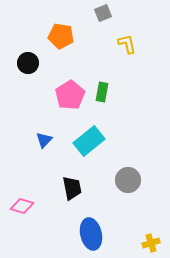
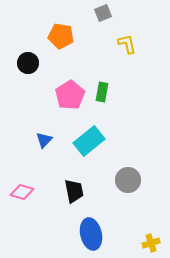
black trapezoid: moved 2 px right, 3 px down
pink diamond: moved 14 px up
